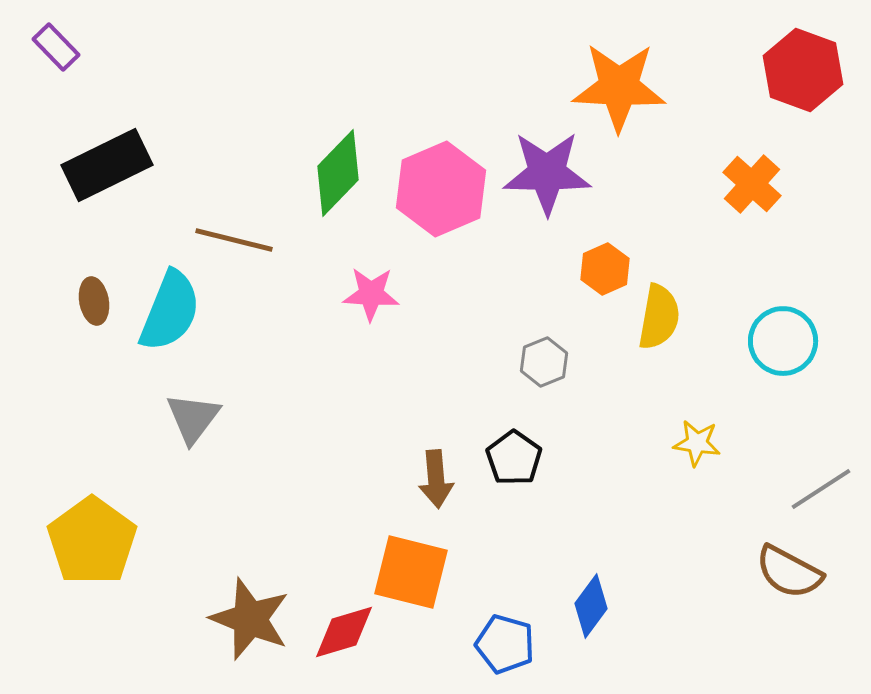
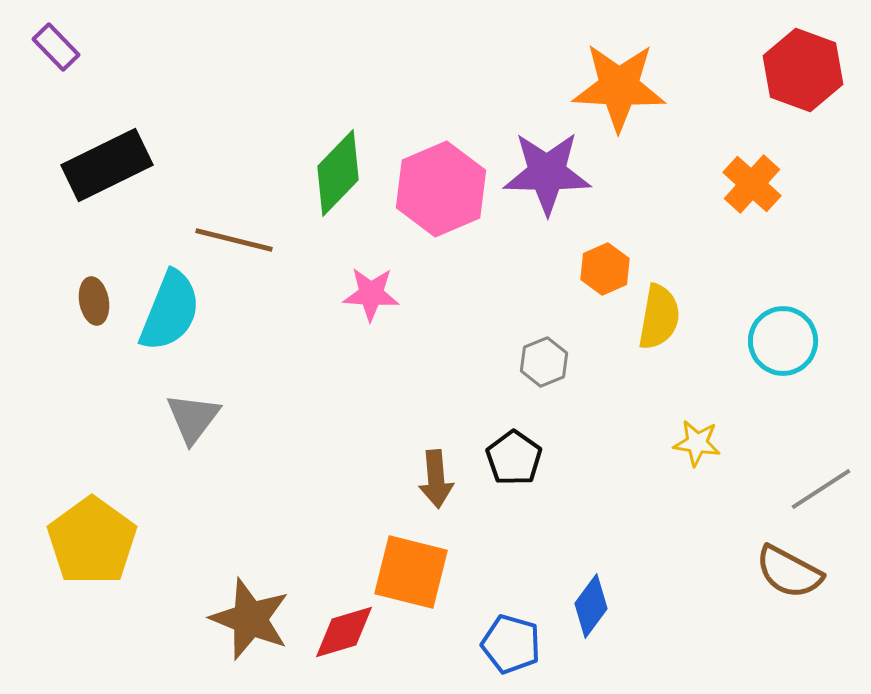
blue pentagon: moved 6 px right
